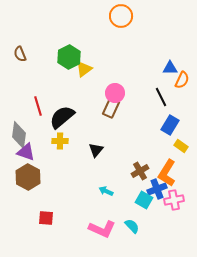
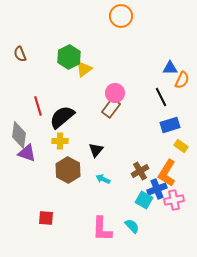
brown rectangle: rotated 12 degrees clockwise
blue rectangle: rotated 42 degrees clockwise
purple triangle: moved 1 px right, 1 px down
brown hexagon: moved 40 px right, 7 px up
cyan arrow: moved 3 px left, 12 px up
pink L-shape: rotated 68 degrees clockwise
